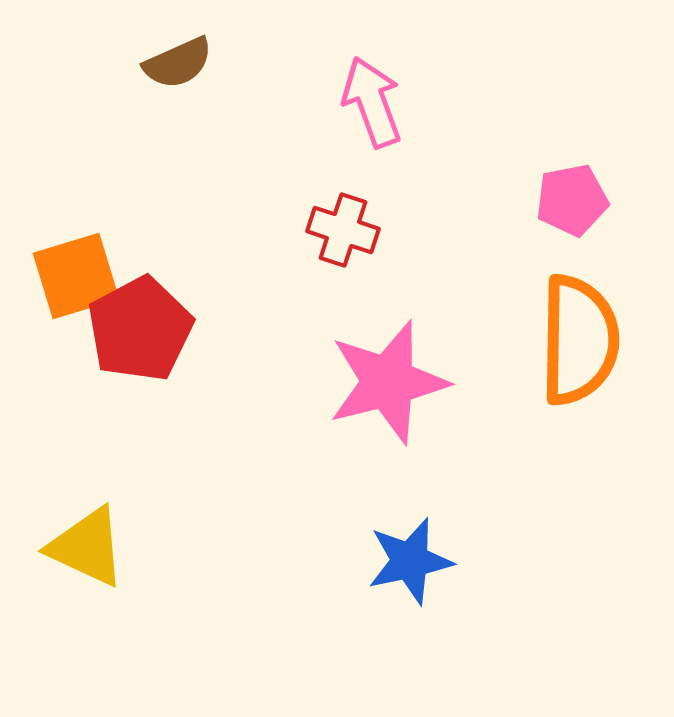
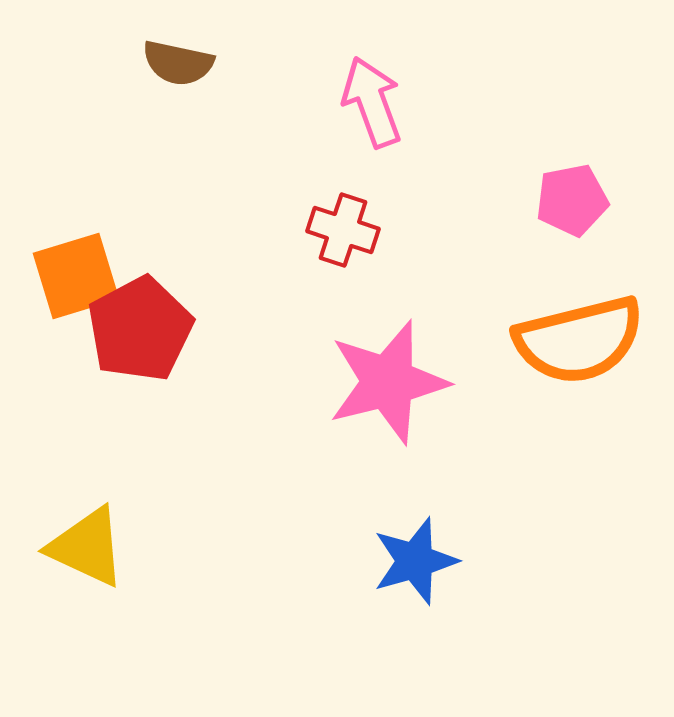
brown semicircle: rotated 36 degrees clockwise
orange semicircle: rotated 75 degrees clockwise
blue star: moved 5 px right; rotated 4 degrees counterclockwise
